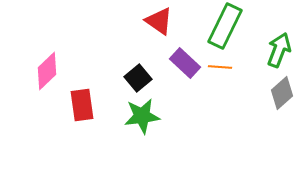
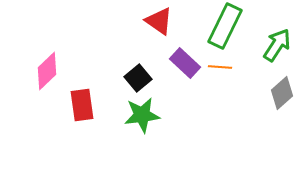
green arrow: moved 2 px left, 5 px up; rotated 12 degrees clockwise
green star: moved 1 px up
